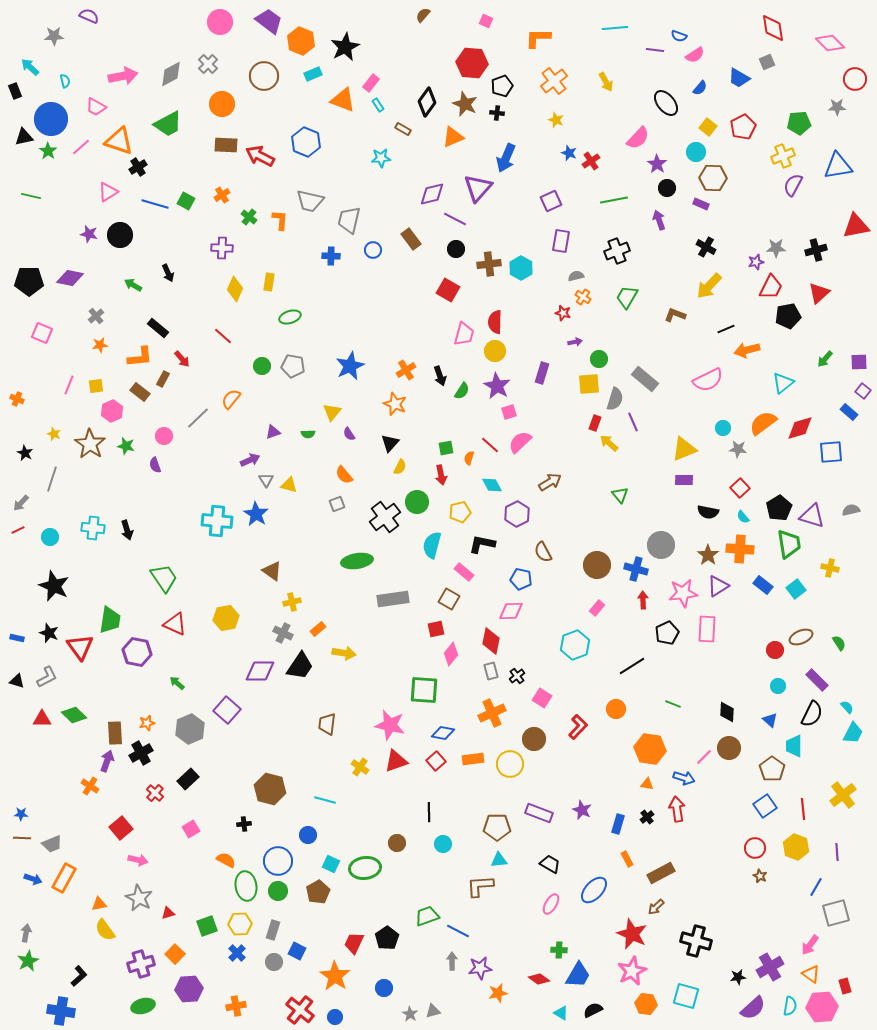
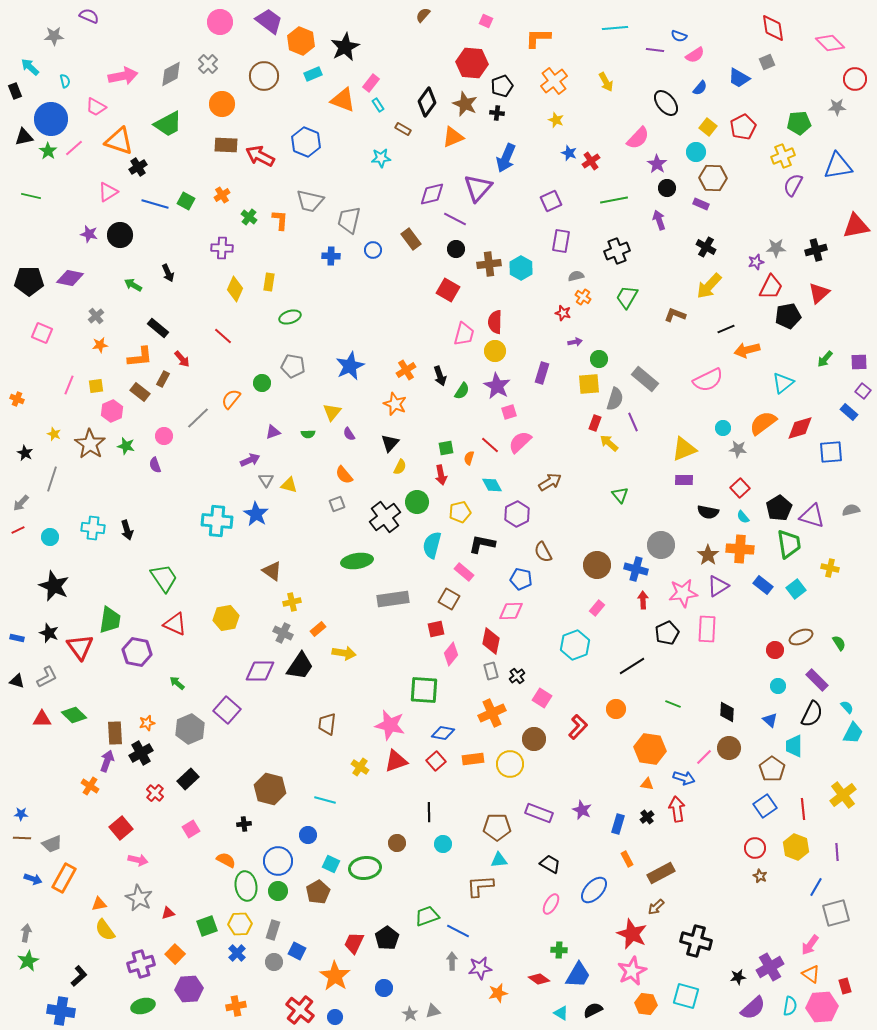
pink line at (81, 147): moved 7 px left, 1 px down
green circle at (262, 366): moved 17 px down
